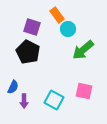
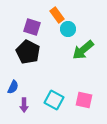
pink square: moved 9 px down
purple arrow: moved 4 px down
